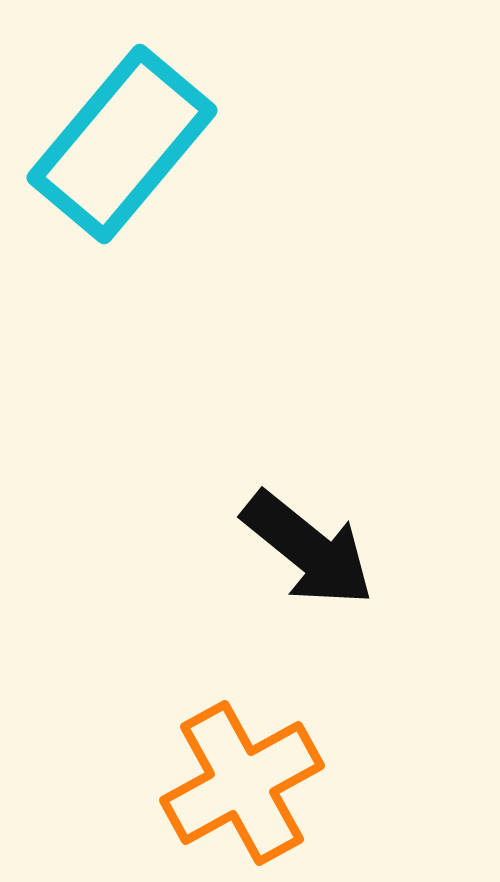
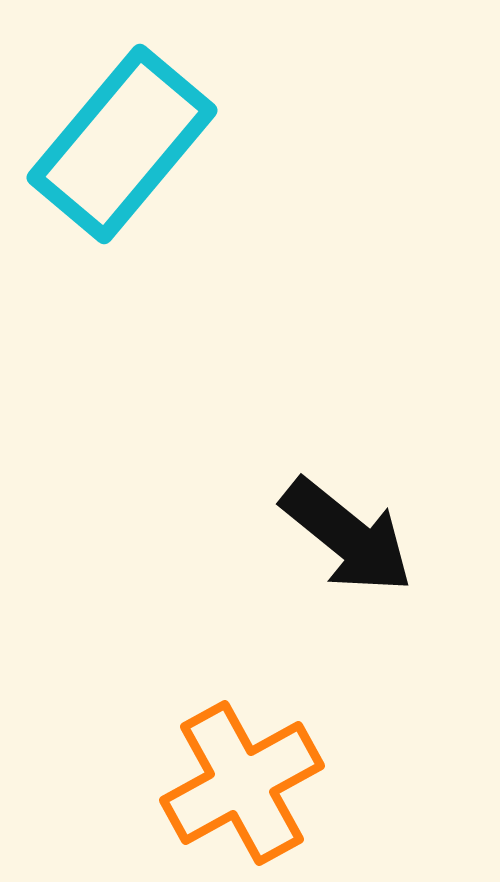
black arrow: moved 39 px right, 13 px up
